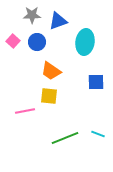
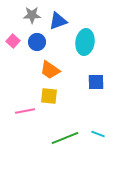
orange trapezoid: moved 1 px left, 1 px up
